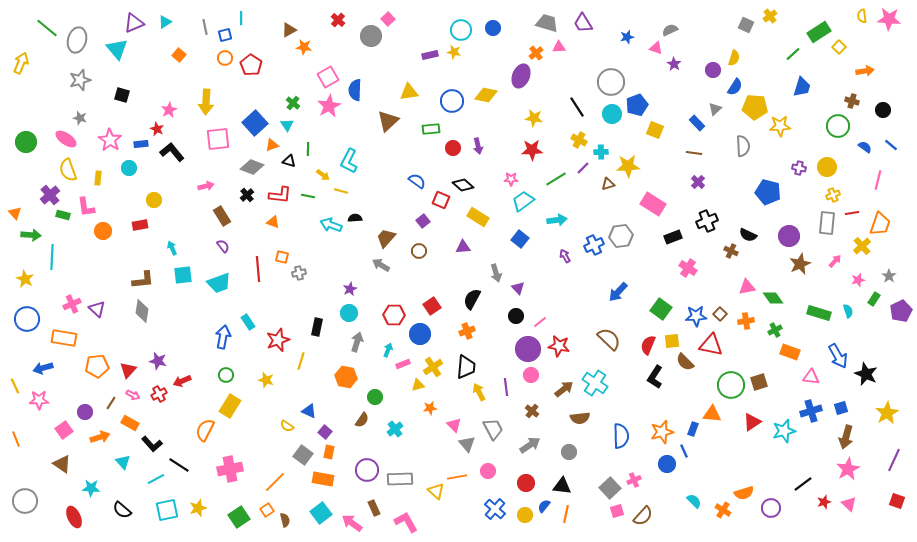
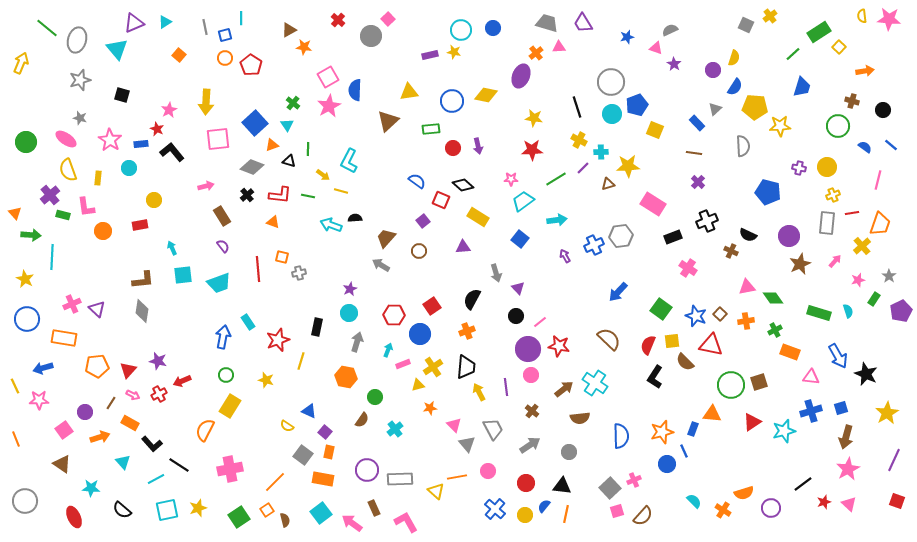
black line at (577, 107): rotated 15 degrees clockwise
blue star at (696, 316): rotated 25 degrees clockwise
